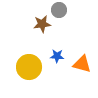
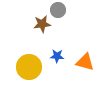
gray circle: moved 1 px left
orange triangle: moved 3 px right, 2 px up
